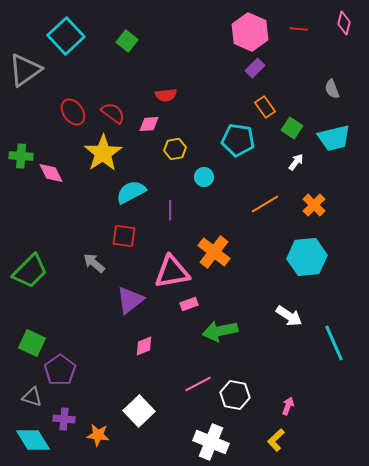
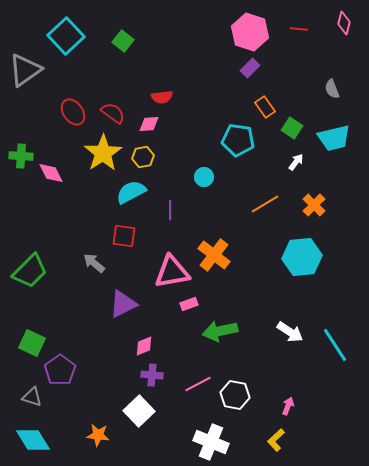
pink hexagon at (250, 32): rotated 6 degrees counterclockwise
green square at (127, 41): moved 4 px left
purple rectangle at (255, 68): moved 5 px left
red semicircle at (166, 95): moved 4 px left, 2 px down
yellow hexagon at (175, 149): moved 32 px left, 8 px down
orange cross at (214, 252): moved 3 px down
cyan hexagon at (307, 257): moved 5 px left
purple triangle at (130, 300): moved 7 px left, 4 px down; rotated 12 degrees clockwise
white arrow at (289, 316): moved 1 px right, 16 px down
cyan line at (334, 343): moved 1 px right, 2 px down; rotated 9 degrees counterclockwise
purple cross at (64, 419): moved 88 px right, 44 px up
